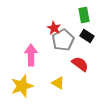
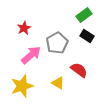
green rectangle: rotated 63 degrees clockwise
red star: moved 30 px left; rotated 16 degrees clockwise
gray pentagon: moved 6 px left, 3 px down
pink arrow: rotated 50 degrees clockwise
red semicircle: moved 1 px left, 6 px down
